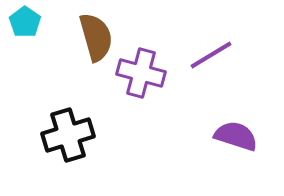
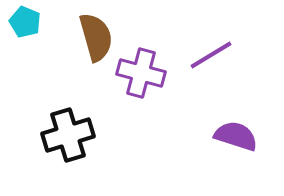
cyan pentagon: rotated 12 degrees counterclockwise
